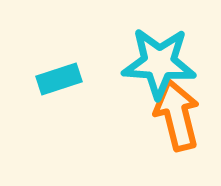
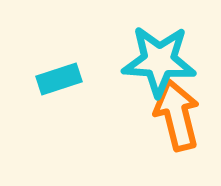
cyan star: moved 2 px up
